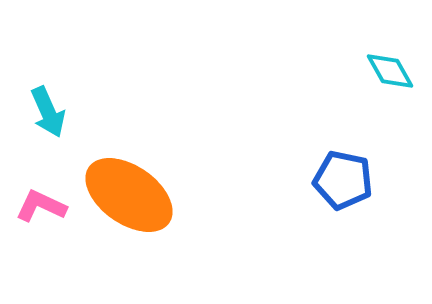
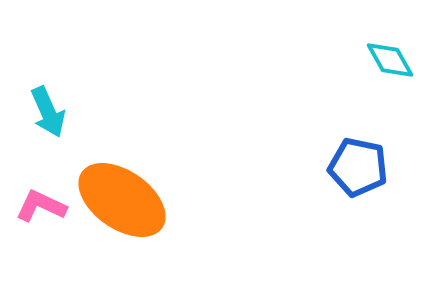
cyan diamond: moved 11 px up
blue pentagon: moved 15 px right, 13 px up
orange ellipse: moved 7 px left, 5 px down
